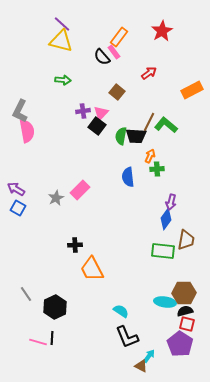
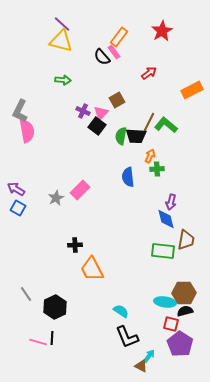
brown square at (117, 92): moved 8 px down; rotated 21 degrees clockwise
purple cross at (83, 111): rotated 32 degrees clockwise
blue diamond at (166, 219): rotated 50 degrees counterclockwise
red square at (187, 324): moved 16 px left
